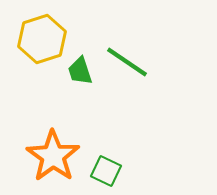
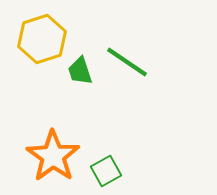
green square: rotated 36 degrees clockwise
